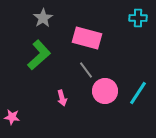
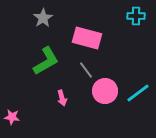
cyan cross: moved 2 px left, 2 px up
green L-shape: moved 7 px right, 6 px down; rotated 12 degrees clockwise
cyan line: rotated 20 degrees clockwise
